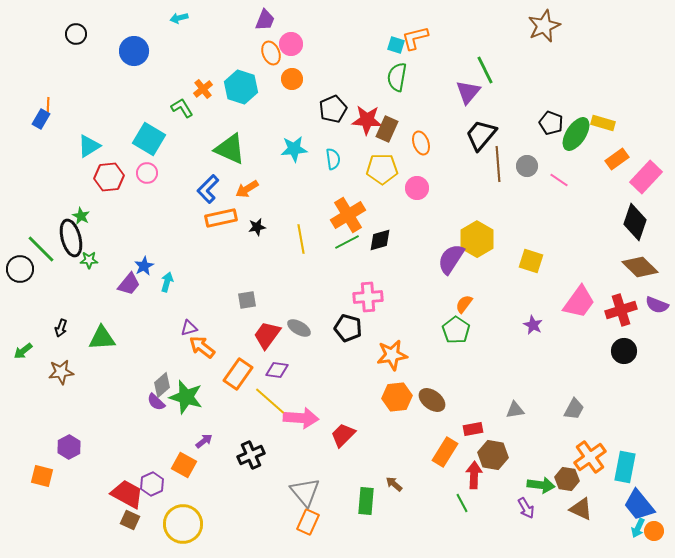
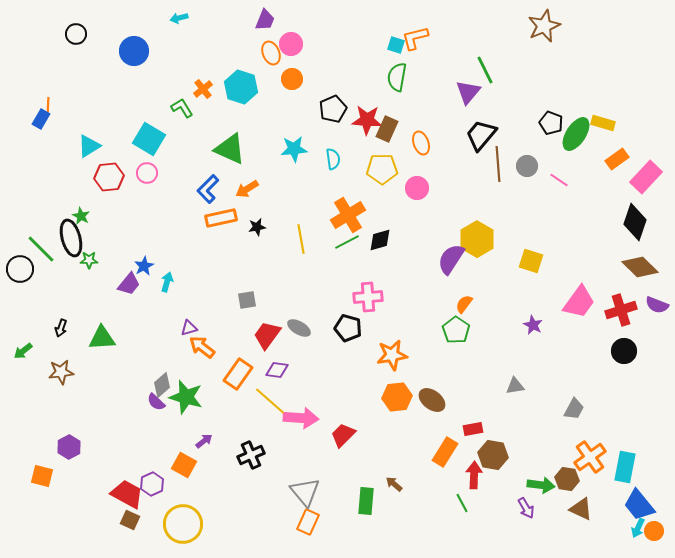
gray triangle at (515, 410): moved 24 px up
